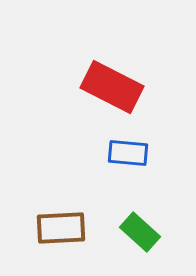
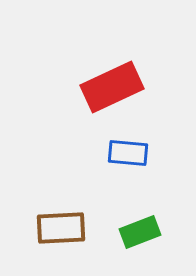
red rectangle: rotated 52 degrees counterclockwise
green rectangle: rotated 63 degrees counterclockwise
